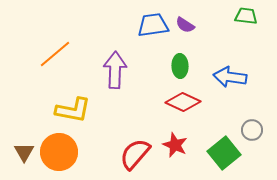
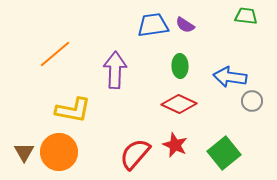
red diamond: moved 4 px left, 2 px down
gray circle: moved 29 px up
